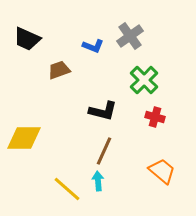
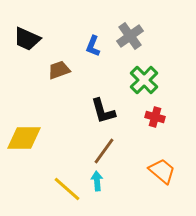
blue L-shape: rotated 90 degrees clockwise
black L-shape: rotated 60 degrees clockwise
brown line: rotated 12 degrees clockwise
cyan arrow: moved 1 px left
